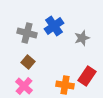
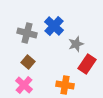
blue cross: rotated 12 degrees counterclockwise
gray star: moved 6 px left, 6 px down
red rectangle: moved 12 px up
pink cross: moved 1 px up
